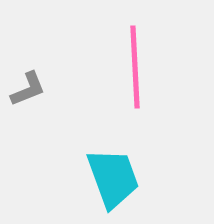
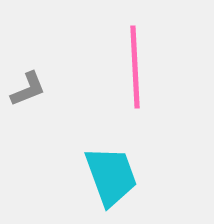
cyan trapezoid: moved 2 px left, 2 px up
